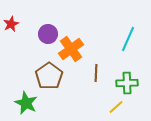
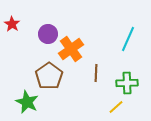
red star: moved 1 px right; rotated 14 degrees counterclockwise
green star: moved 1 px right, 1 px up
